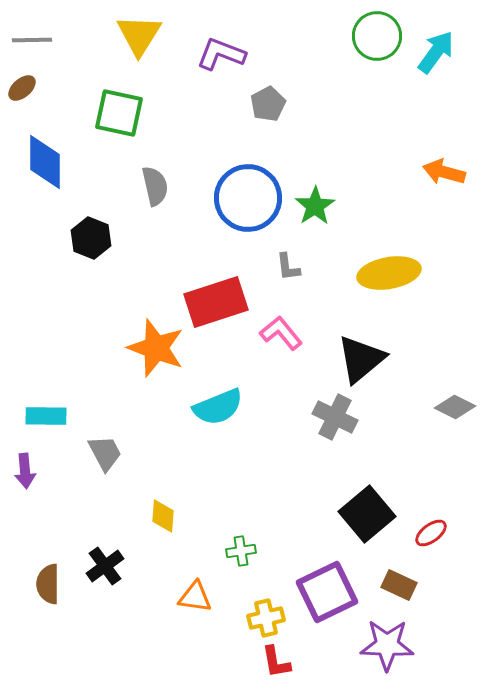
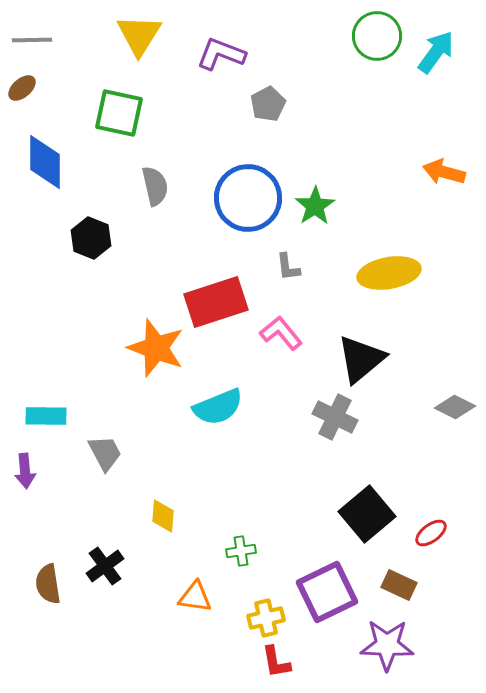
brown semicircle: rotated 9 degrees counterclockwise
